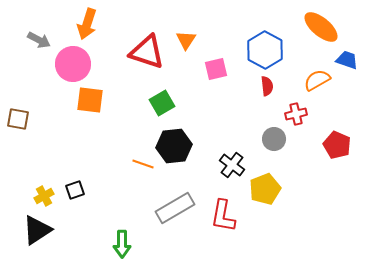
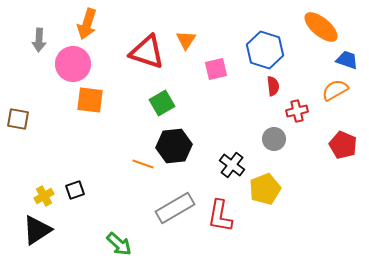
gray arrow: rotated 65 degrees clockwise
blue hexagon: rotated 12 degrees counterclockwise
orange semicircle: moved 18 px right, 10 px down
red semicircle: moved 6 px right
red cross: moved 1 px right, 3 px up
red pentagon: moved 6 px right
red L-shape: moved 3 px left
green arrow: moved 3 px left; rotated 48 degrees counterclockwise
